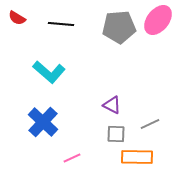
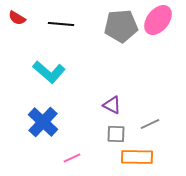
gray pentagon: moved 2 px right, 1 px up
